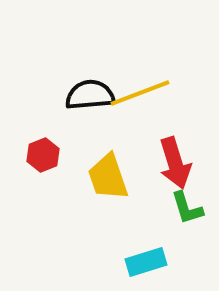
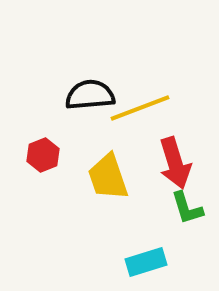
yellow line: moved 15 px down
